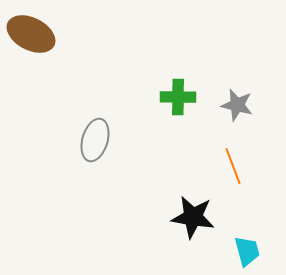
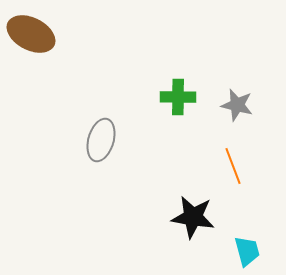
gray ellipse: moved 6 px right
